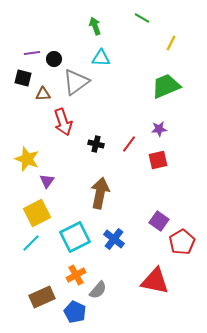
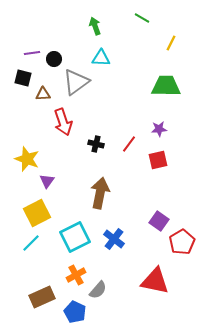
green trapezoid: rotated 24 degrees clockwise
